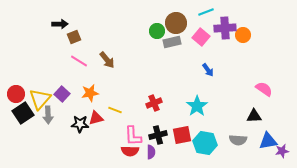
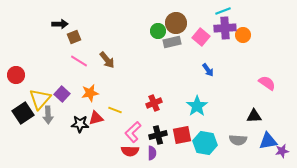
cyan line: moved 17 px right, 1 px up
green circle: moved 1 px right
pink semicircle: moved 3 px right, 6 px up
red circle: moved 19 px up
pink L-shape: moved 4 px up; rotated 50 degrees clockwise
purple semicircle: moved 1 px right, 1 px down
